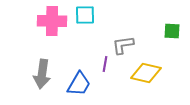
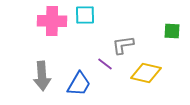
purple line: rotated 63 degrees counterclockwise
gray arrow: moved 2 px down; rotated 12 degrees counterclockwise
